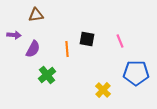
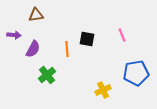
pink line: moved 2 px right, 6 px up
blue pentagon: rotated 10 degrees counterclockwise
yellow cross: rotated 21 degrees clockwise
